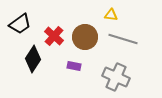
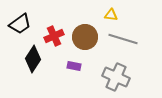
red cross: rotated 24 degrees clockwise
